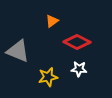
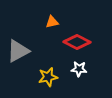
orange triangle: moved 1 px down; rotated 24 degrees clockwise
gray triangle: rotated 50 degrees counterclockwise
